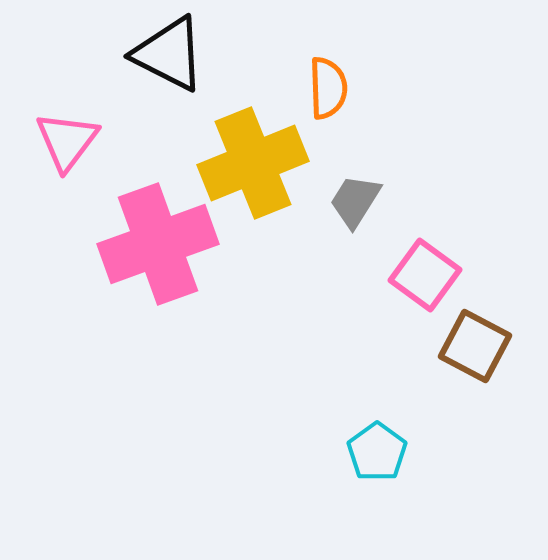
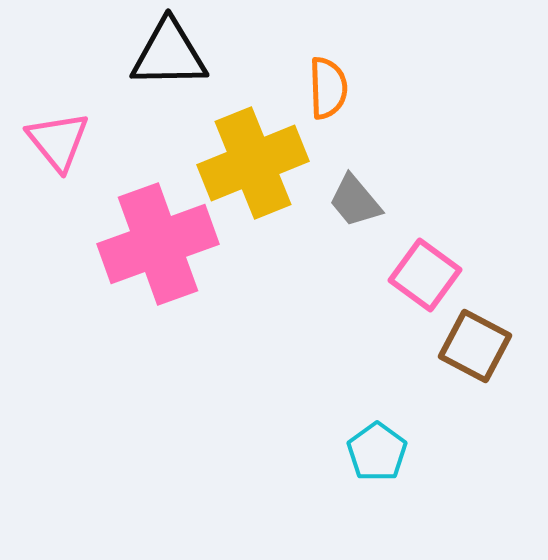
black triangle: rotated 28 degrees counterclockwise
pink triangle: moved 9 px left; rotated 16 degrees counterclockwise
gray trapezoid: rotated 72 degrees counterclockwise
